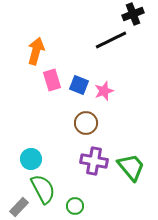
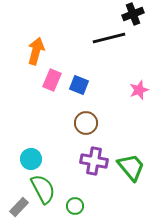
black line: moved 2 px left, 2 px up; rotated 12 degrees clockwise
pink rectangle: rotated 40 degrees clockwise
pink star: moved 35 px right, 1 px up
